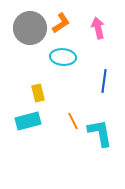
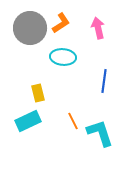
cyan rectangle: rotated 10 degrees counterclockwise
cyan L-shape: rotated 8 degrees counterclockwise
